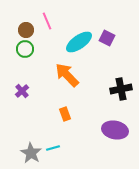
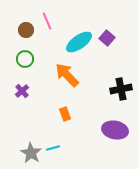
purple square: rotated 14 degrees clockwise
green circle: moved 10 px down
